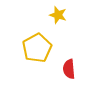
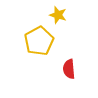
yellow pentagon: moved 2 px right, 7 px up
